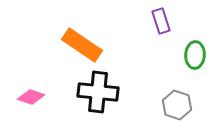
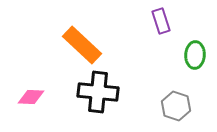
orange rectangle: rotated 9 degrees clockwise
pink diamond: rotated 16 degrees counterclockwise
gray hexagon: moved 1 px left, 1 px down
